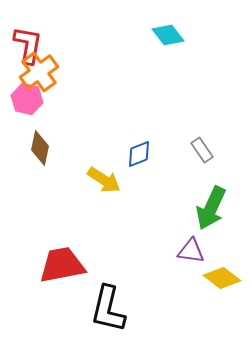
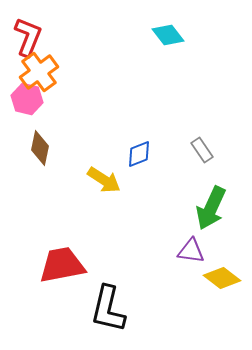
red L-shape: moved 8 px up; rotated 12 degrees clockwise
